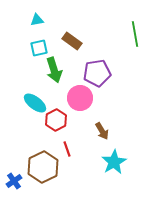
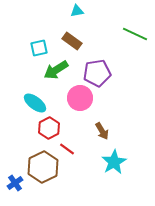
cyan triangle: moved 40 px right, 9 px up
green line: rotated 55 degrees counterclockwise
green arrow: moved 2 px right; rotated 75 degrees clockwise
red hexagon: moved 7 px left, 8 px down
red line: rotated 35 degrees counterclockwise
blue cross: moved 1 px right, 2 px down
